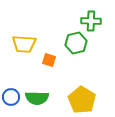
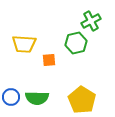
green cross: rotated 30 degrees counterclockwise
orange square: rotated 24 degrees counterclockwise
